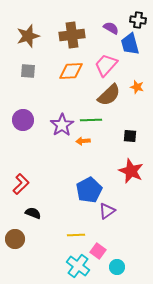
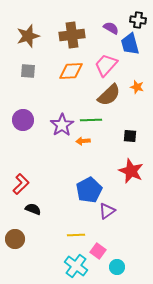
black semicircle: moved 4 px up
cyan cross: moved 2 px left
